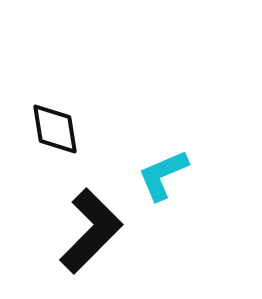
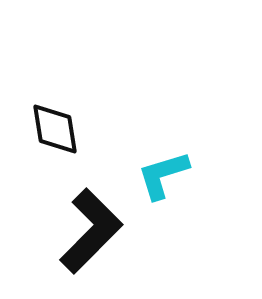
cyan L-shape: rotated 6 degrees clockwise
